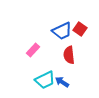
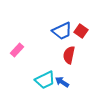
red square: moved 1 px right, 2 px down
pink rectangle: moved 16 px left
red semicircle: rotated 18 degrees clockwise
